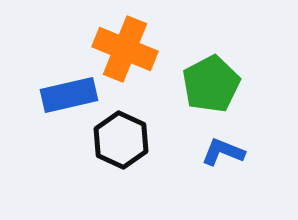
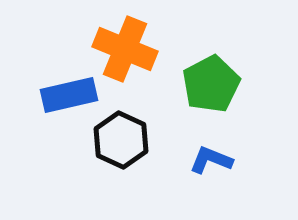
blue L-shape: moved 12 px left, 8 px down
